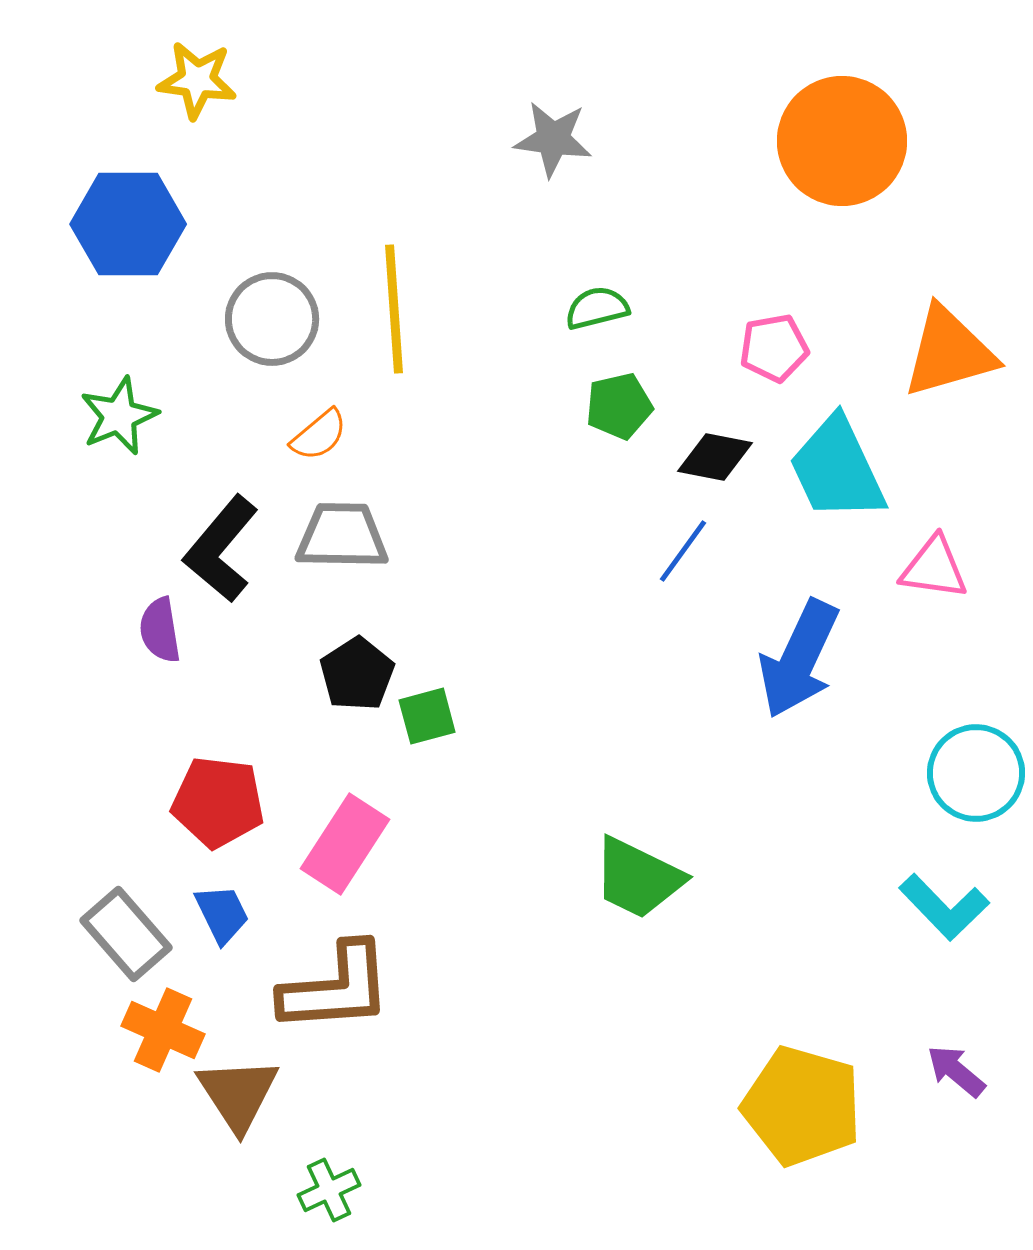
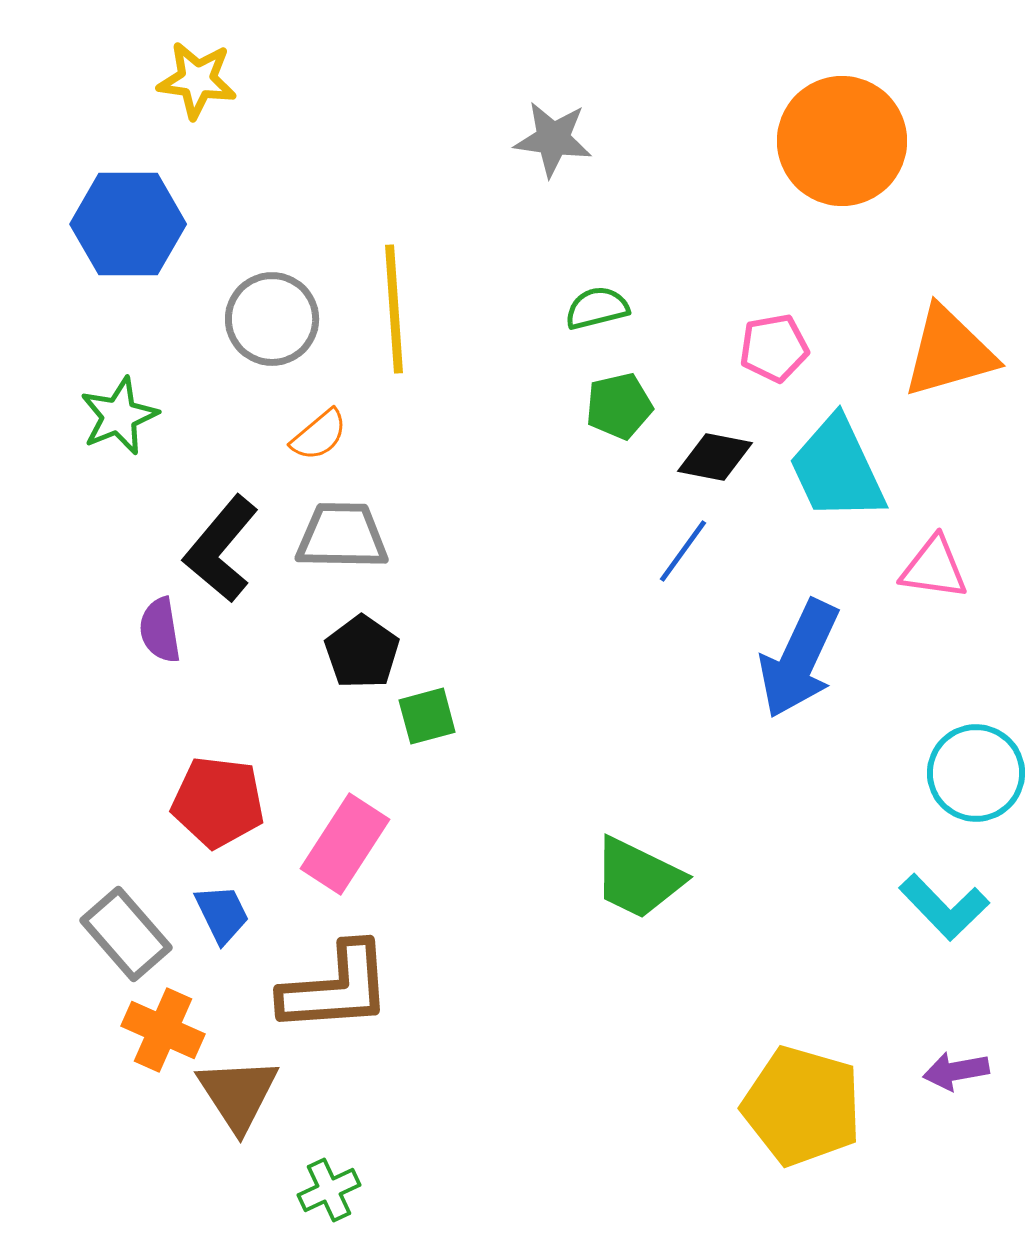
black pentagon: moved 5 px right, 22 px up; rotated 4 degrees counterclockwise
purple arrow: rotated 50 degrees counterclockwise
